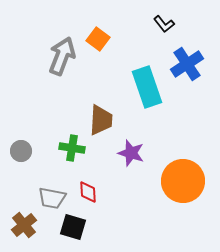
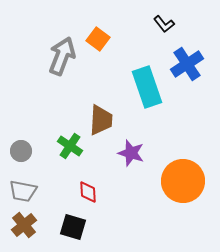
green cross: moved 2 px left, 2 px up; rotated 25 degrees clockwise
gray trapezoid: moved 29 px left, 7 px up
